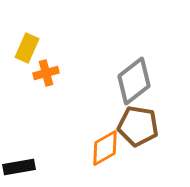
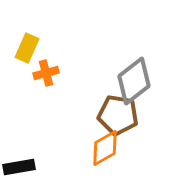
brown pentagon: moved 20 px left, 11 px up
